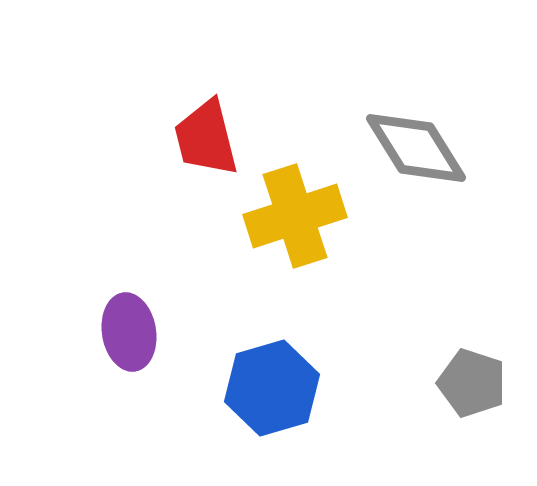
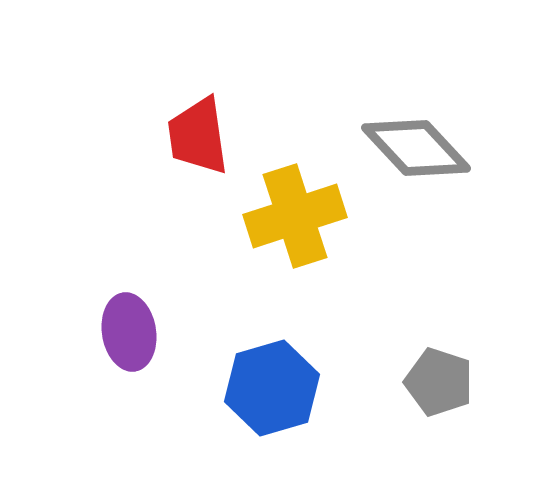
red trapezoid: moved 8 px left, 2 px up; rotated 6 degrees clockwise
gray diamond: rotated 11 degrees counterclockwise
gray pentagon: moved 33 px left, 1 px up
